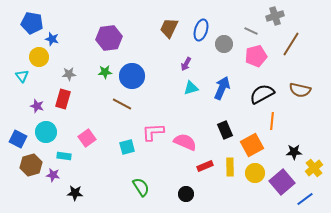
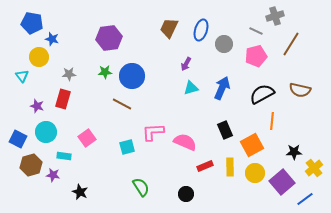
gray line at (251, 31): moved 5 px right
black star at (75, 193): moved 5 px right, 1 px up; rotated 21 degrees clockwise
